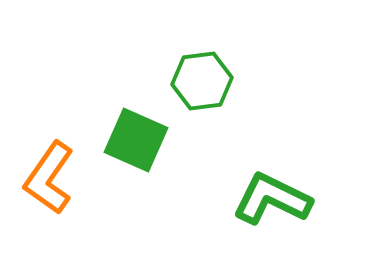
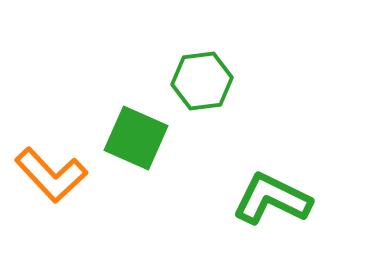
green square: moved 2 px up
orange L-shape: moved 2 px right, 3 px up; rotated 78 degrees counterclockwise
